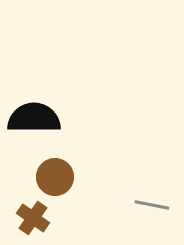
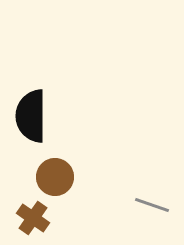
black semicircle: moved 3 px left, 2 px up; rotated 90 degrees counterclockwise
gray line: rotated 8 degrees clockwise
